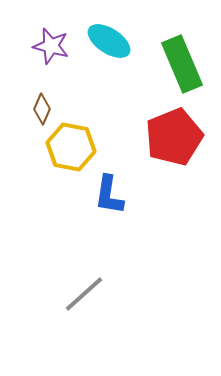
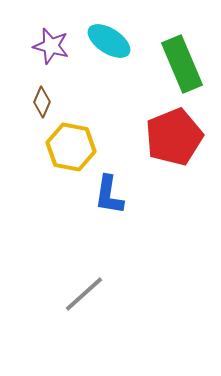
brown diamond: moved 7 px up
